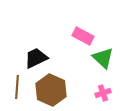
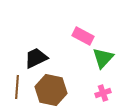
green triangle: rotated 30 degrees clockwise
brown hexagon: rotated 12 degrees counterclockwise
